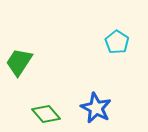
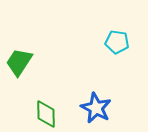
cyan pentagon: rotated 25 degrees counterclockwise
green diamond: rotated 40 degrees clockwise
